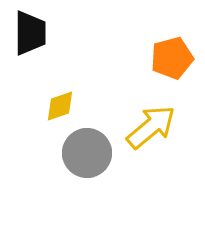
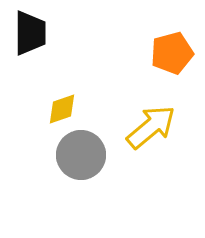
orange pentagon: moved 5 px up
yellow diamond: moved 2 px right, 3 px down
gray circle: moved 6 px left, 2 px down
